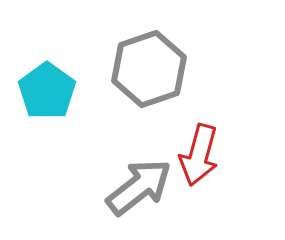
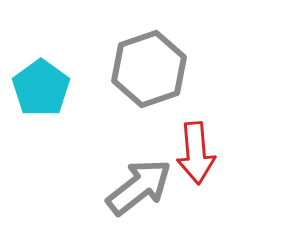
cyan pentagon: moved 6 px left, 3 px up
red arrow: moved 3 px left, 2 px up; rotated 20 degrees counterclockwise
